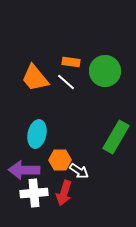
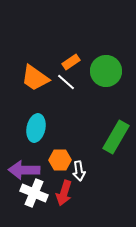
orange rectangle: rotated 42 degrees counterclockwise
green circle: moved 1 px right
orange trapezoid: rotated 16 degrees counterclockwise
cyan ellipse: moved 1 px left, 6 px up
white arrow: rotated 48 degrees clockwise
white cross: rotated 28 degrees clockwise
